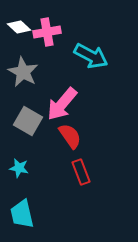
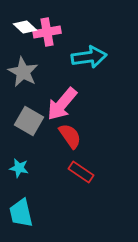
white diamond: moved 6 px right
cyan arrow: moved 2 px left, 1 px down; rotated 36 degrees counterclockwise
gray square: moved 1 px right
red rectangle: rotated 35 degrees counterclockwise
cyan trapezoid: moved 1 px left, 1 px up
